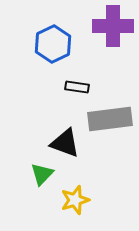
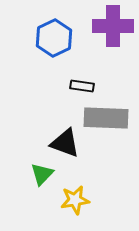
blue hexagon: moved 1 px right, 6 px up
black rectangle: moved 5 px right, 1 px up
gray rectangle: moved 4 px left, 1 px up; rotated 9 degrees clockwise
yellow star: rotated 8 degrees clockwise
